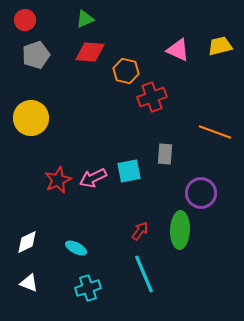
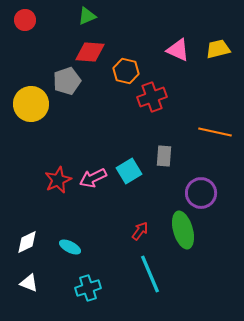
green triangle: moved 2 px right, 3 px up
yellow trapezoid: moved 2 px left, 3 px down
gray pentagon: moved 31 px right, 26 px down
yellow circle: moved 14 px up
orange line: rotated 8 degrees counterclockwise
gray rectangle: moved 1 px left, 2 px down
cyan square: rotated 20 degrees counterclockwise
green ellipse: moved 3 px right; rotated 18 degrees counterclockwise
cyan ellipse: moved 6 px left, 1 px up
cyan line: moved 6 px right
